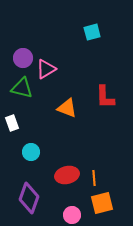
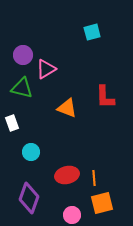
purple circle: moved 3 px up
